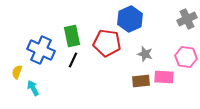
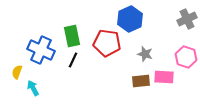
pink hexagon: rotated 10 degrees clockwise
